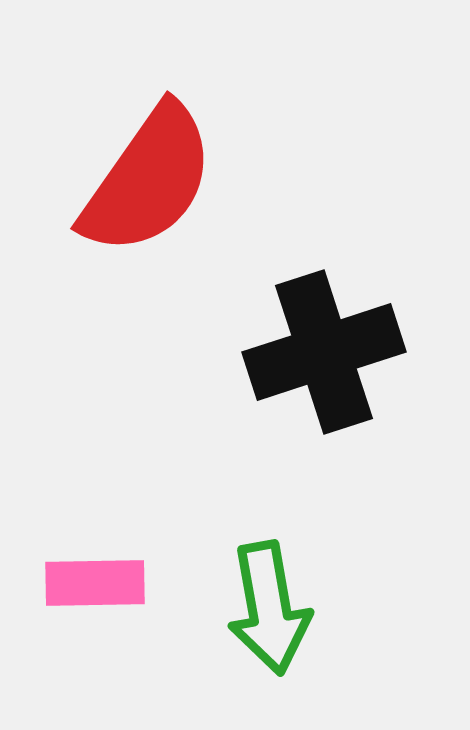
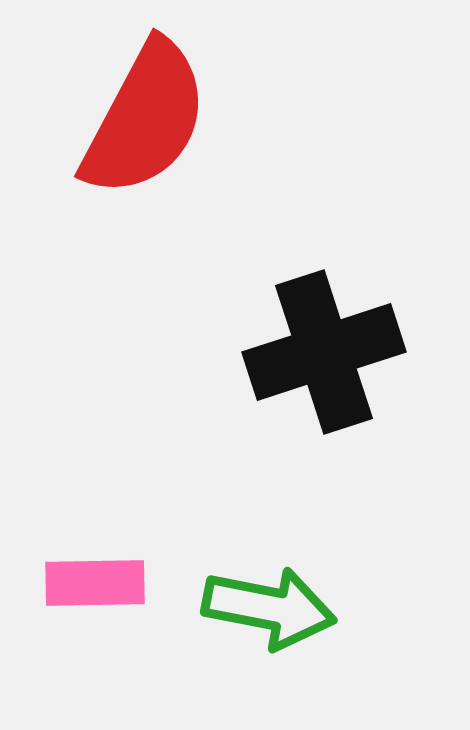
red semicircle: moved 3 px left, 61 px up; rotated 7 degrees counterclockwise
green arrow: rotated 69 degrees counterclockwise
